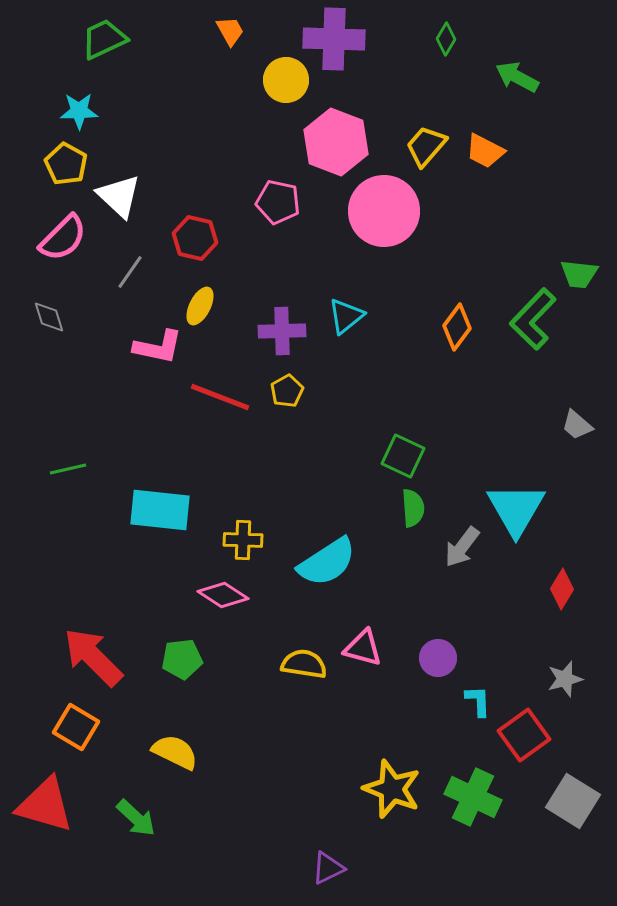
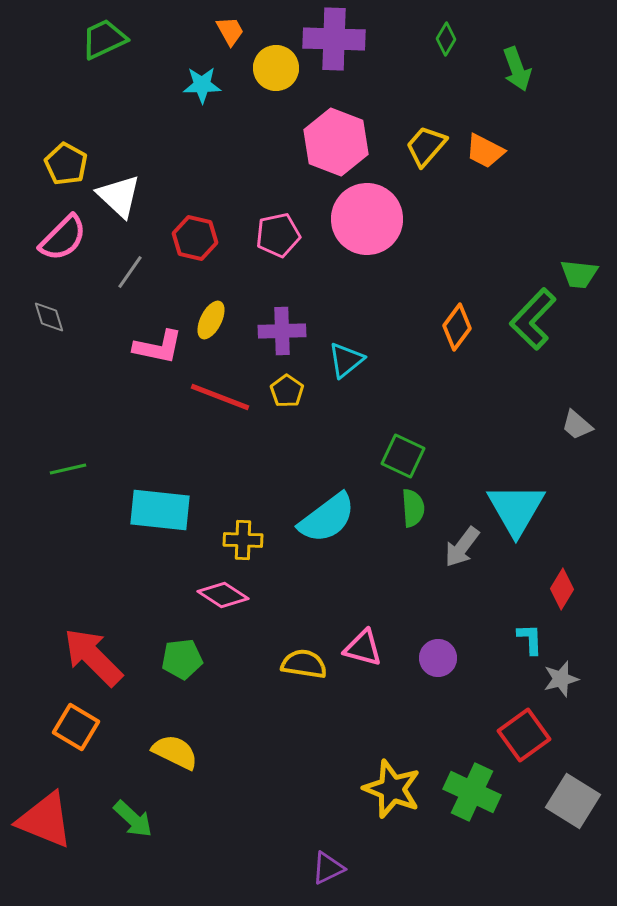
green arrow at (517, 77): moved 8 px up; rotated 138 degrees counterclockwise
yellow circle at (286, 80): moved 10 px left, 12 px up
cyan star at (79, 111): moved 123 px right, 26 px up
pink pentagon at (278, 202): moved 33 px down; rotated 24 degrees counterclockwise
pink circle at (384, 211): moved 17 px left, 8 px down
yellow ellipse at (200, 306): moved 11 px right, 14 px down
cyan triangle at (346, 316): moved 44 px down
yellow pentagon at (287, 391): rotated 8 degrees counterclockwise
cyan semicircle at (327, 562): moved 44 px up; rotated 4 degrees counterclockwise
gray star at (565, 679): moved 4 px left
cyan L-shape at (478, 701): moved 52 px right, 62 px up
green cross at (473, 797): moved 1 px left, 5 px up
red triangle at (45, 805): moved 15 px down; rotated 6 degrees clockwise
green arrow at (136, 818): moved 3 px left, 1 px down
